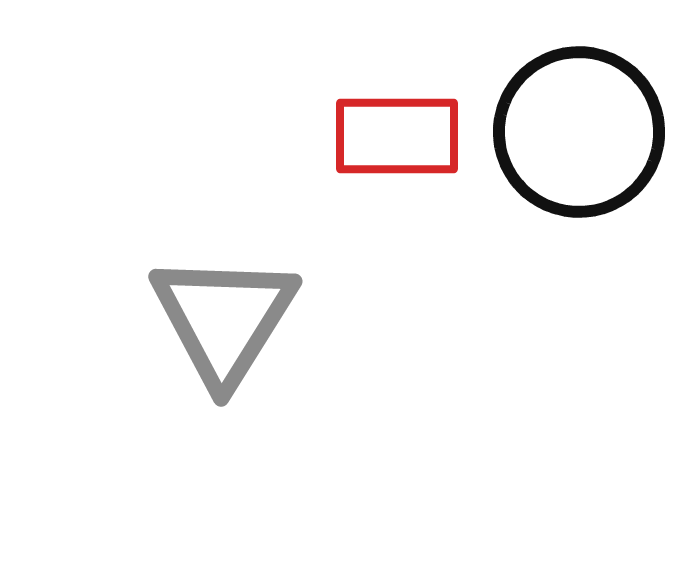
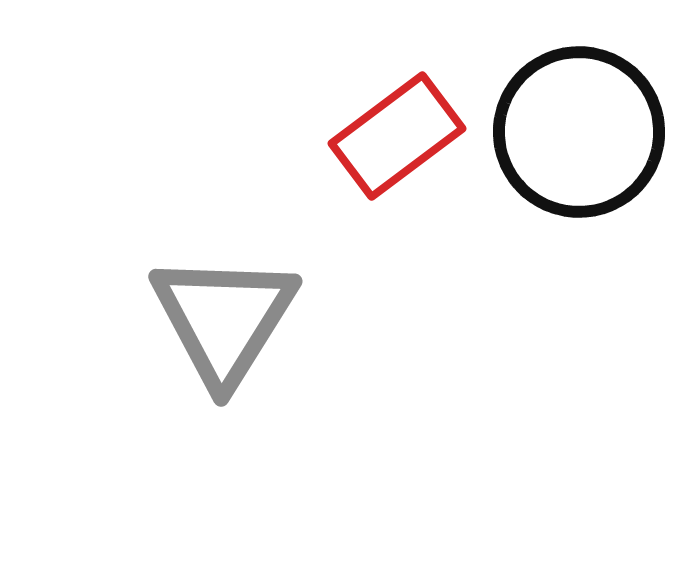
red rectangle: rotated 37 degrees counterclockwise
